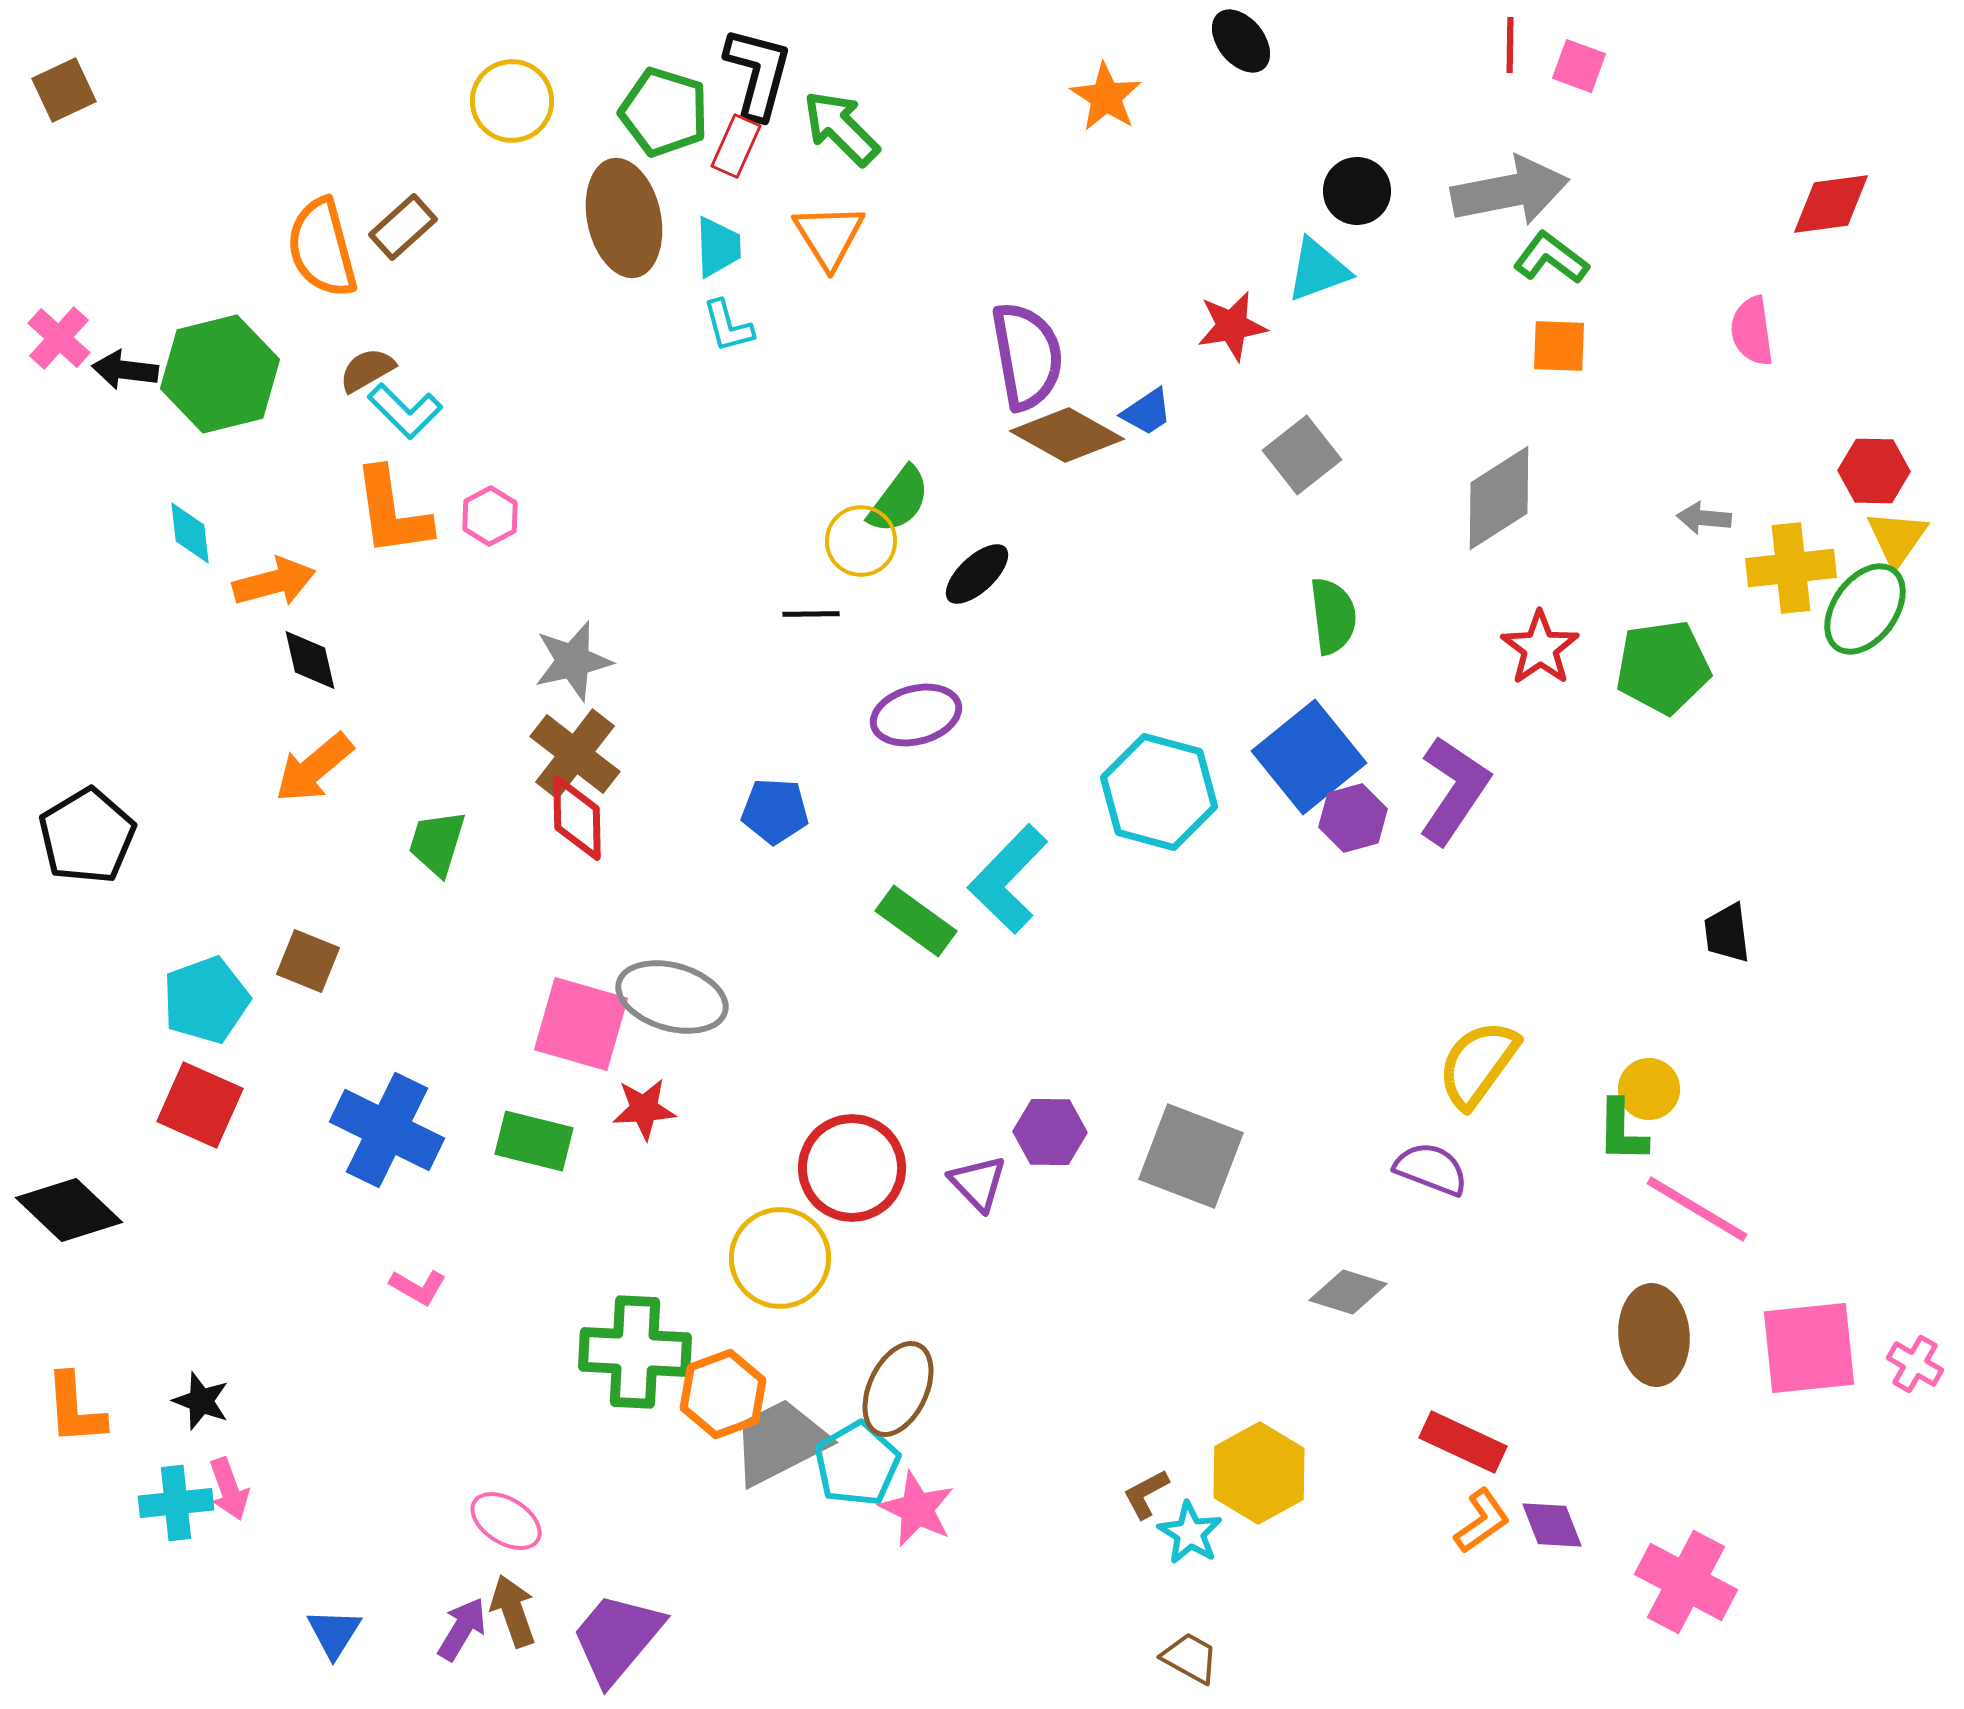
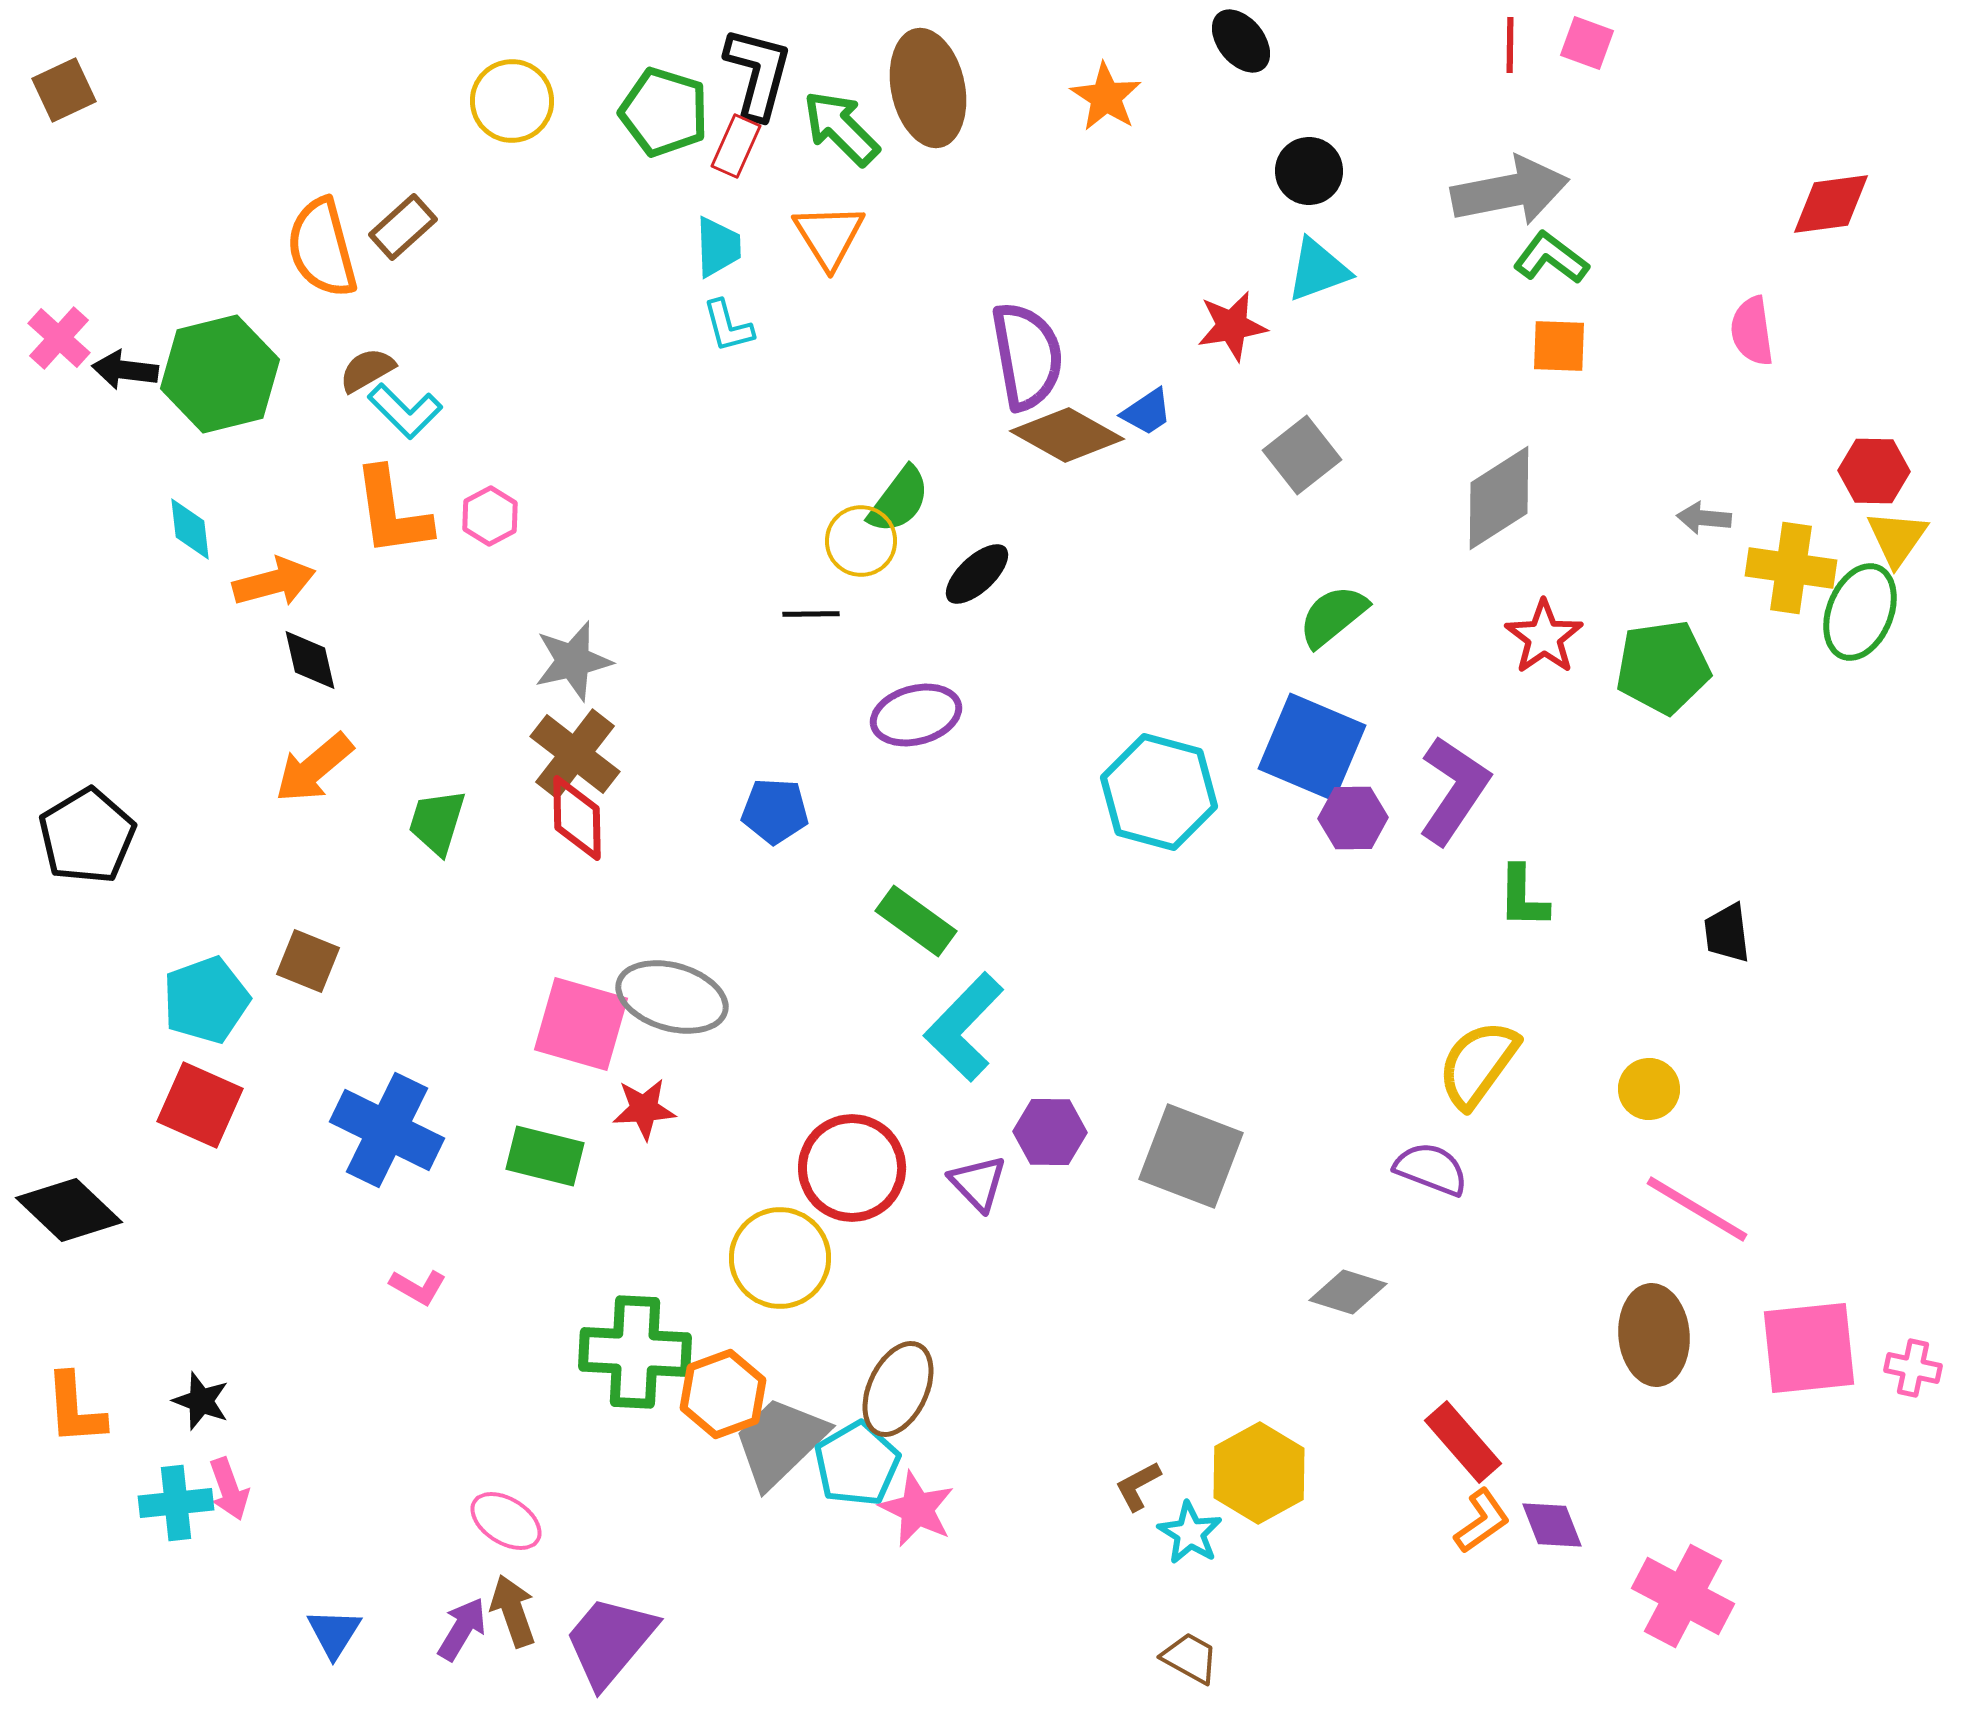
pink square at (1579, 66): moved 8 px right, 23 px up
black circle at (1357, 191): moved 48 px left, 20 px up
brown ellipse at (624, 218): moved 304 px right, 130 px up
cyan diamond at (190, 533): moved 4 px up
yellow cross at (1791, 568): rotated 14 degrees clockwise
green ellipse at (1865, 609): moved 5 px left, 3 px down; rotated 14 degrees counterclockwise
green semicircle at (1333, 616): rotated 122 degrees counterclockwise
red star at (1540, 648): moved 4 px right, 11 px up
blue square at (1309, 757): moved 3 px right, 10 px up; rotated 28 degrees counterclockwise
purple hexagon at (1353, 818): rotated 14 degrees clockwise
green trapezoid at (437, 843): moved 21 px up
cyan L-shape at (1008, 879): moved 44 px left, 148 px down
green L-shape at (1622, 1131): moved 99 px left, 234 px up
green rectangle at (534, 1141): moved 11 px right, 15 px down
pink cross at (1915, 1364): moved 2 px left, 4 px down; rotated 18 degrees counterclockwise
gray trapezoid at (780, 1442): rotated 17 degrees counterclockwise
red rectangle at (1463, 1442): rotated 24 degrees clockwise
brown L-shape at (1146, 1494): moved 8 px left, 8 px up
pink cross at (1686, 1582): moved 3 px left, 14 px down
purple trapezoid at (617, 1638): moved 7 px left, 3 px down
